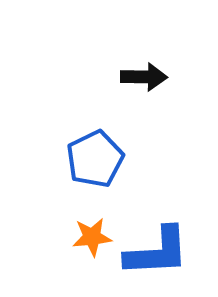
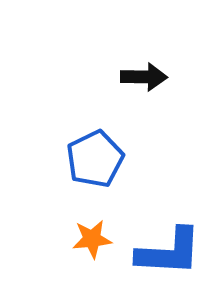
orange star: moved 2 px down
blue L-shape: moved 12 px right; rotated 6 degrees clockwise
